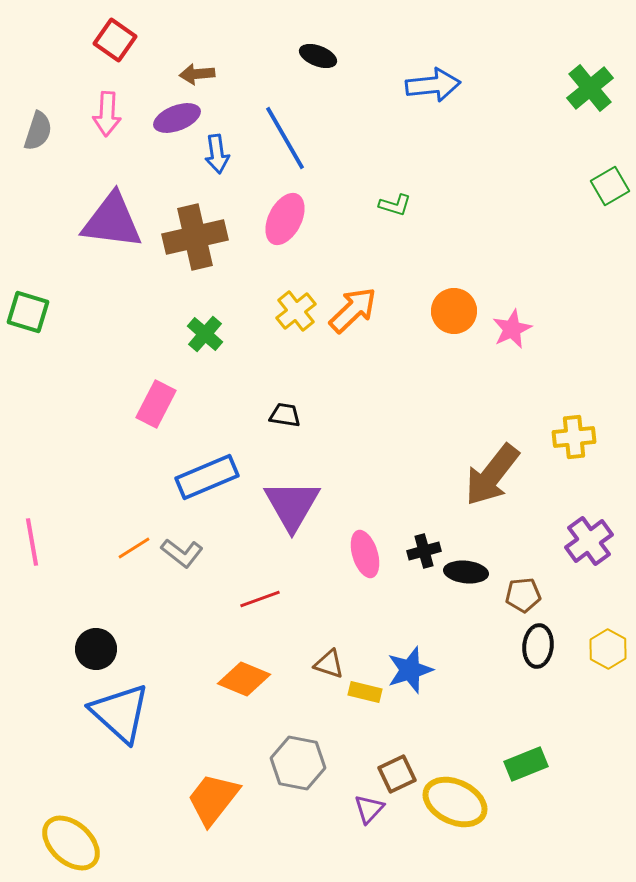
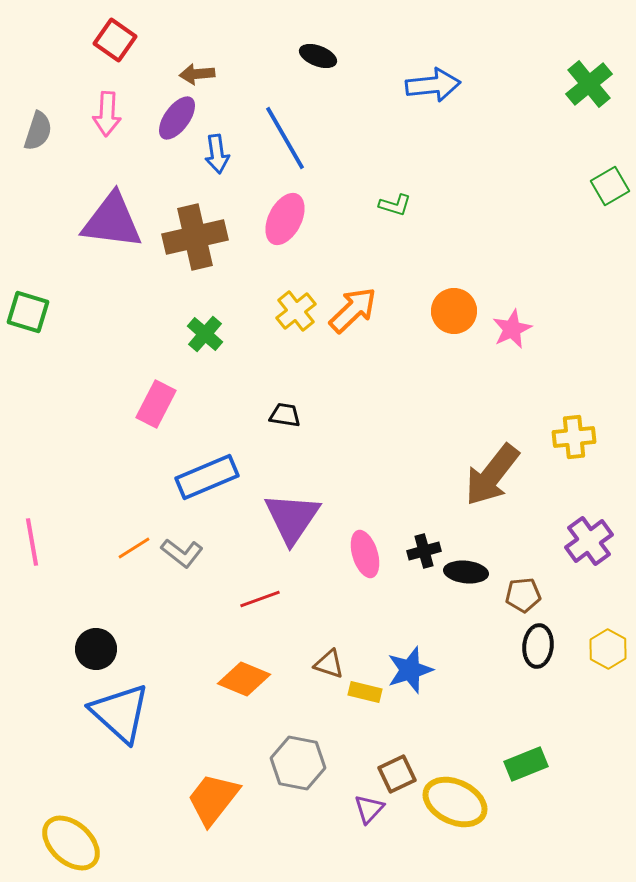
green cross at (590, 88): moved 1 px left, 4 px up
purple ellipse at (177, 118): rotated 33 degrees counterclockwise
purple triangle at (292, 505): moved 13 px down; rotated 4 degrees clockwise
